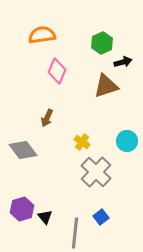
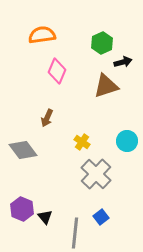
gray cross: moved 2 px down
purple hexagon: rotated 20 degrees counterclockwise
